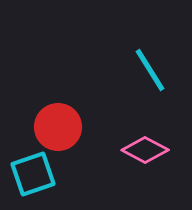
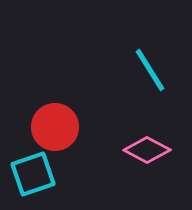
red circle: moved 3 px left
pink diamond: moved 2 px right
